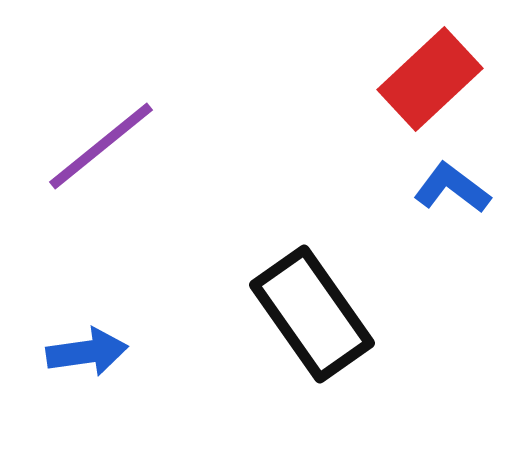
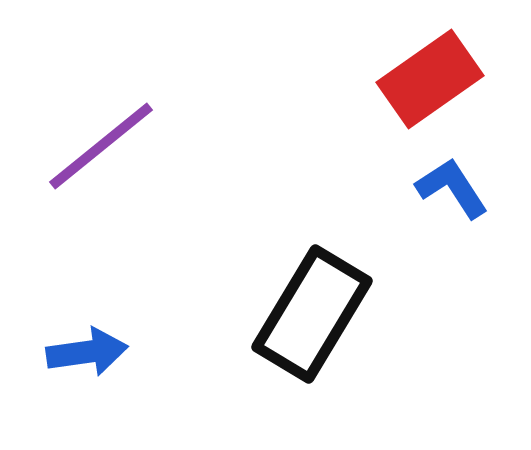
red rectangle: rotated 8 degrees clockwise
blue L-shape: rotated 20 degrees clockwise
black rectangle: rotated 66 degrees clockwise
